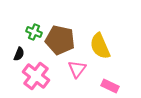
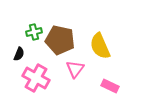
green cross: rotated 35 degrees counterclockwise
pink triangle: moved 2 px left
pink cross: moved 2 px down; rotated 8 degrees counterclockwise
